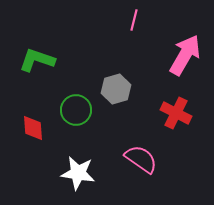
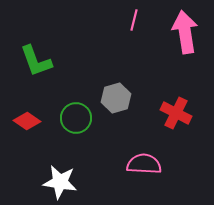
pink arrow: moved 23 px up; rotated 39 degrees counterclockwise
green L-shape: moved 1 px left, 1 px down; rotated 129 degrees counterclockwise
gray hexagon: moved 9 px down
green circle: moved 8 px down
red diamond: moved 6 px left, 7 px up; rotated 52 degrees counterclockwise
pink semicircle: moved 3 px right, 5 px down; rotated 32 degrees counterclockwise
white star: moved 18 px left, 9 px down
